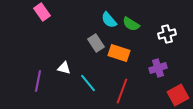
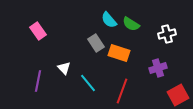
pink rectangle: moved 4 px left, 19 px down
white triangle: rotated 32 degrees clockwise
